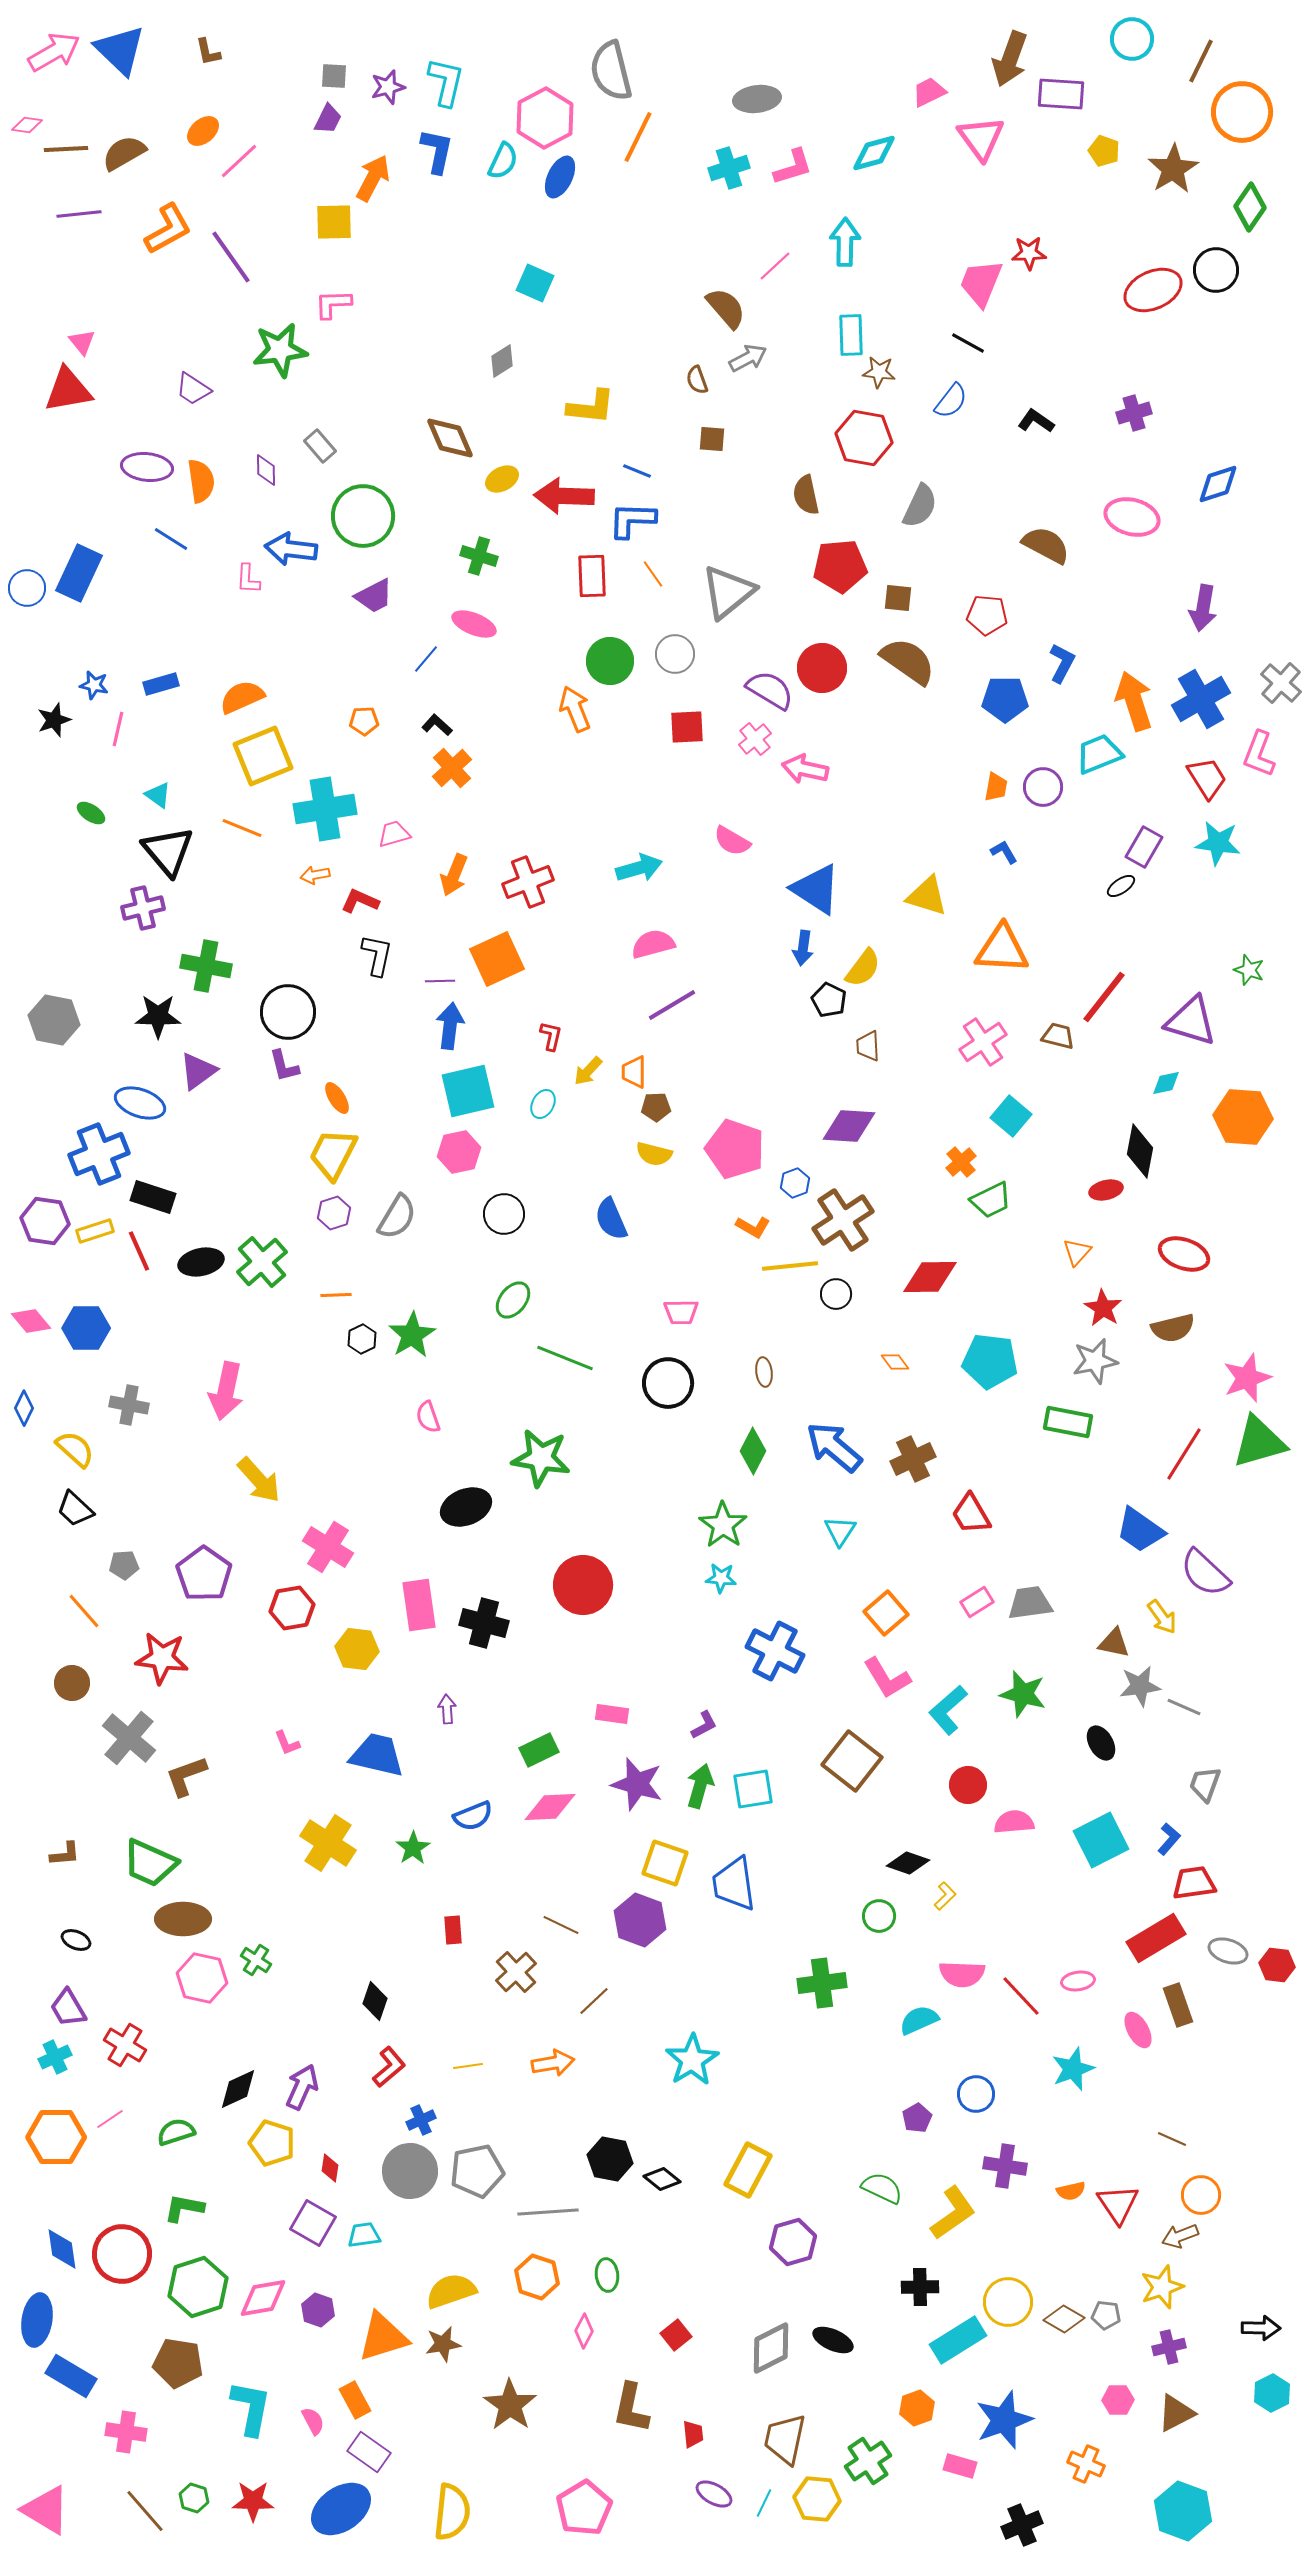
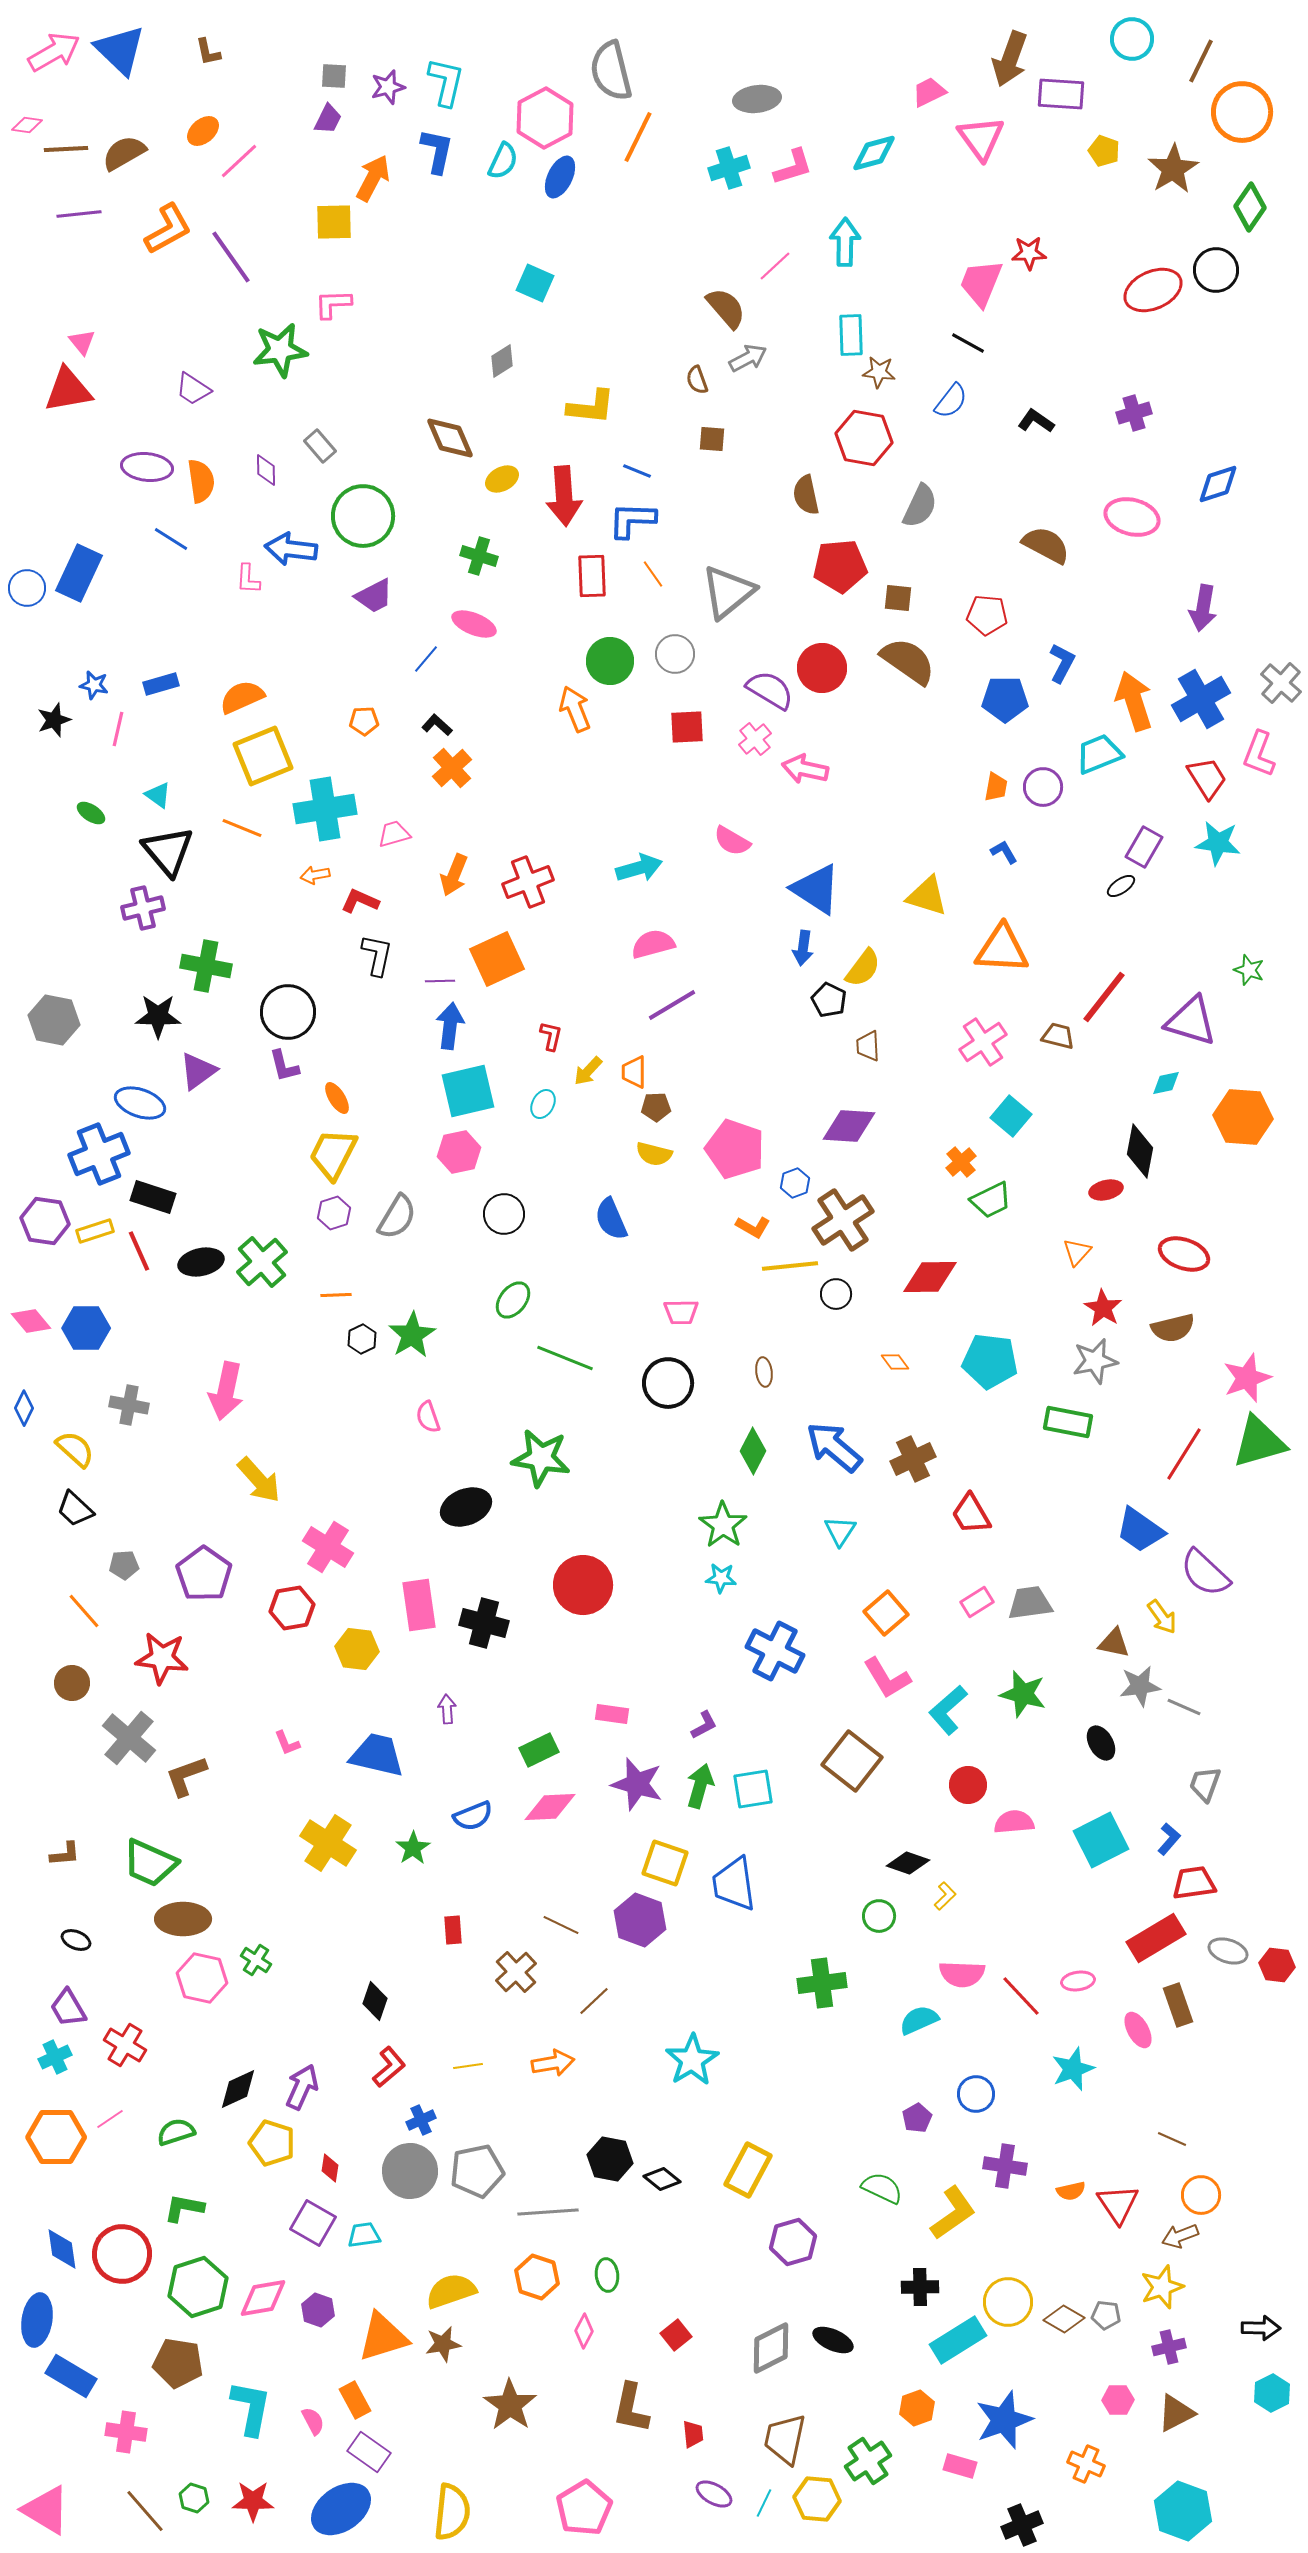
red arrow at (564, 496): rotated 96 degrees counterclockwise
